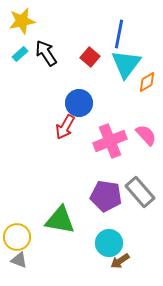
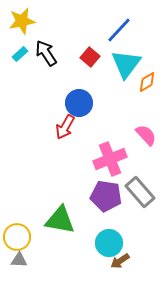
blue line: moved 4 px up; rotated 32 degrees clockwise
pink cross: moved 18 px down
gray triangle: rotated 18 degrees counterclockwise
